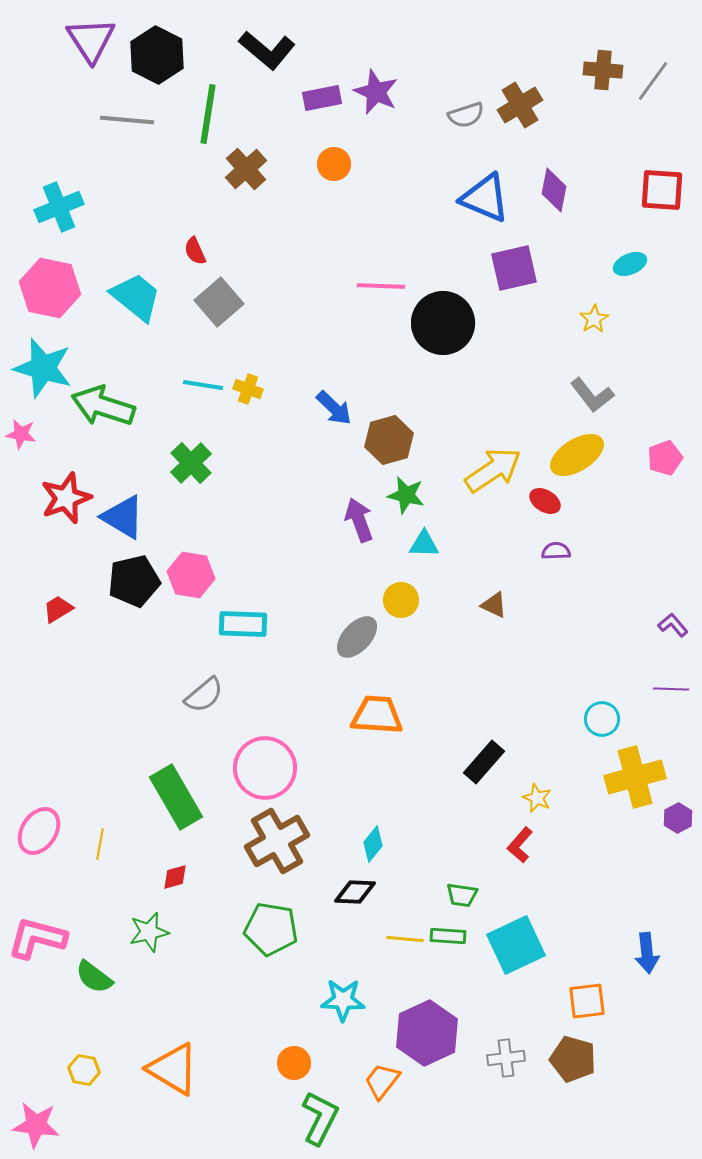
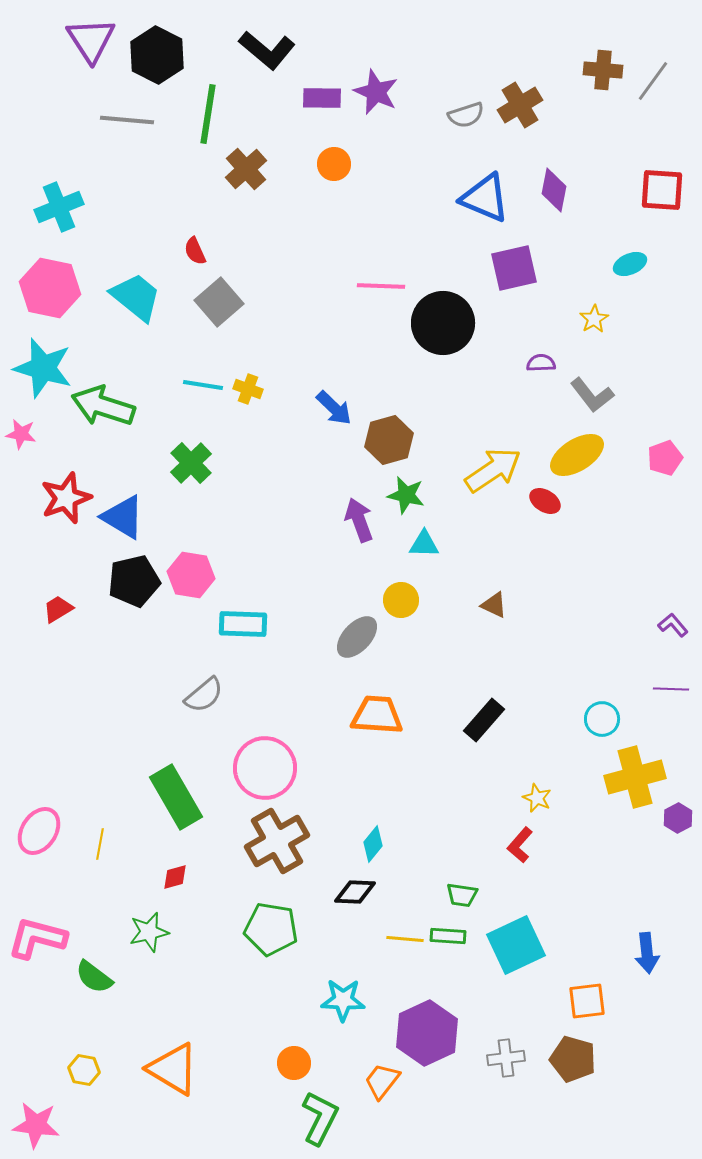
purple rectangle at (322, 98): rotated 12 degrees clockwise
purple semicircle at (556, 551): moved 15 px left, 188 px up
black rectangle at (484, 762): moved 42 px up
